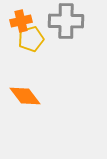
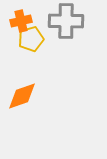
orange diamond: moved 3 px left; rotated 72 degrees counterclockwise
